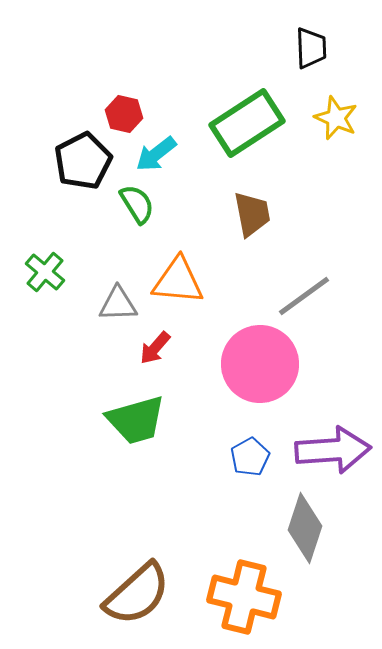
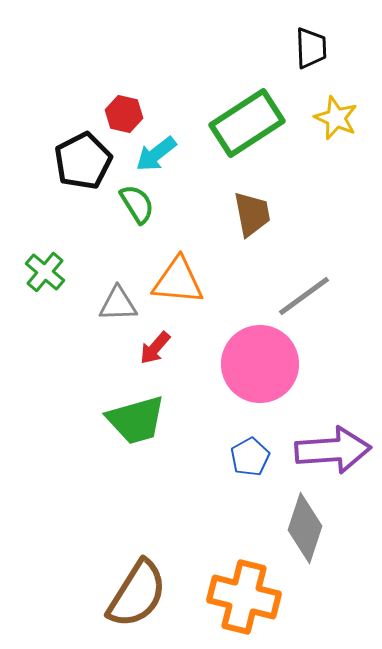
brown semicircle: rotated 16 degrees counterclockwise
